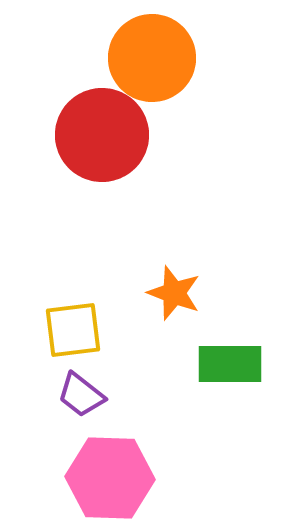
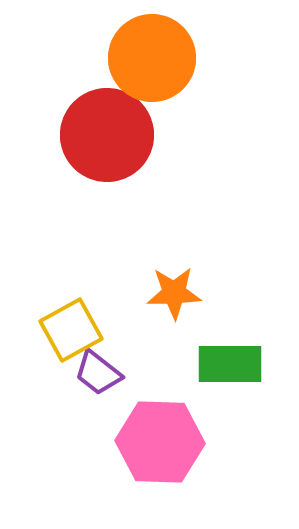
red circle: moved 5 px right
orange star: rotated 22 degrees counterclockwise
yellow square: moved 2 px left; rotated 22 degrees counterclockwise
purple trapezoid: moved 17 px right, 22 px up
pink hexagon: moved 50 px right, 36 px up
